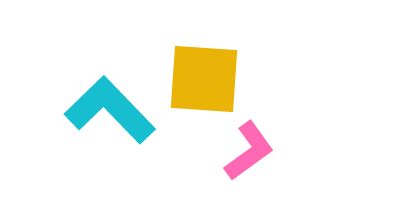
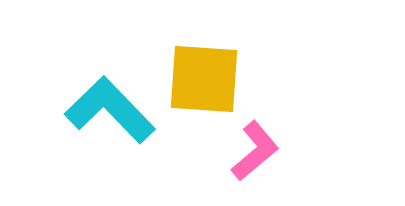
pink L-shape: moved 6 px right; rotated 4 degrees counterclockwise
